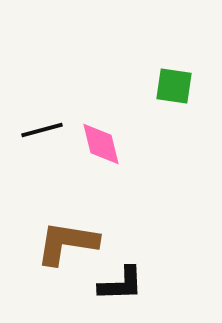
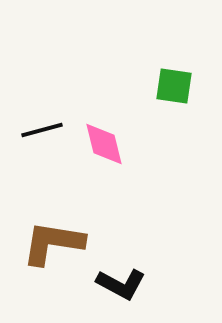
pink diamond: moved 3 px right
brown L-shape: moved 14 px left
black L-shape: rotated 30 degrees clockwise
